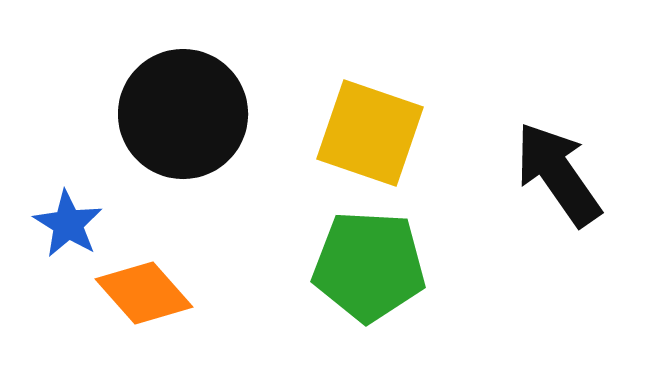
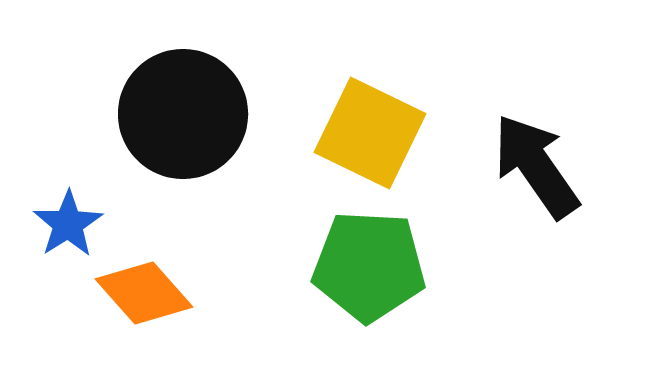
yellow square: rotated 7 degrees clockwise
black arrow: moved 22 px left, 8 px up
blue star: rotated 8 degrees clockwise
